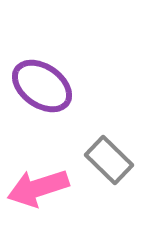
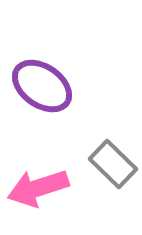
gray rectangle: moved 4 px right, 4 px down
